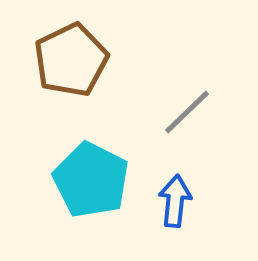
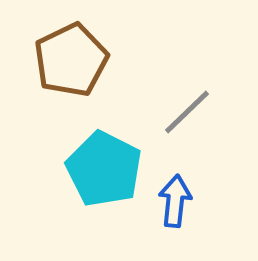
cyan pentagon: moved 13 px right, 11 px up
